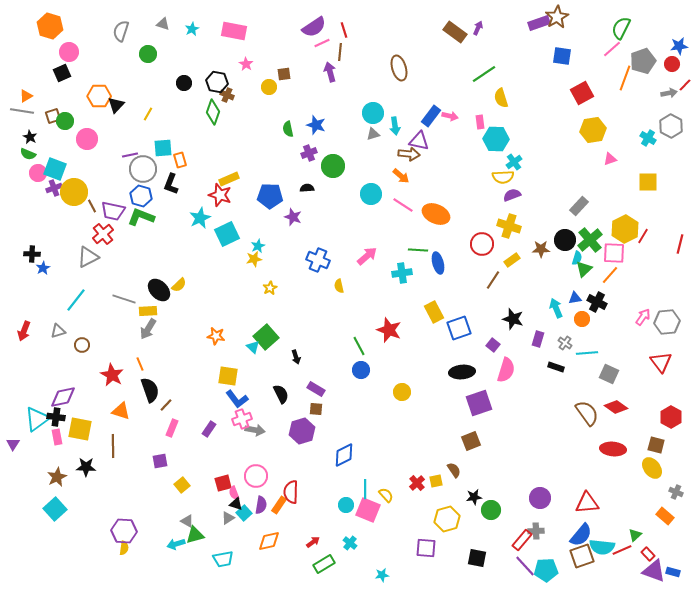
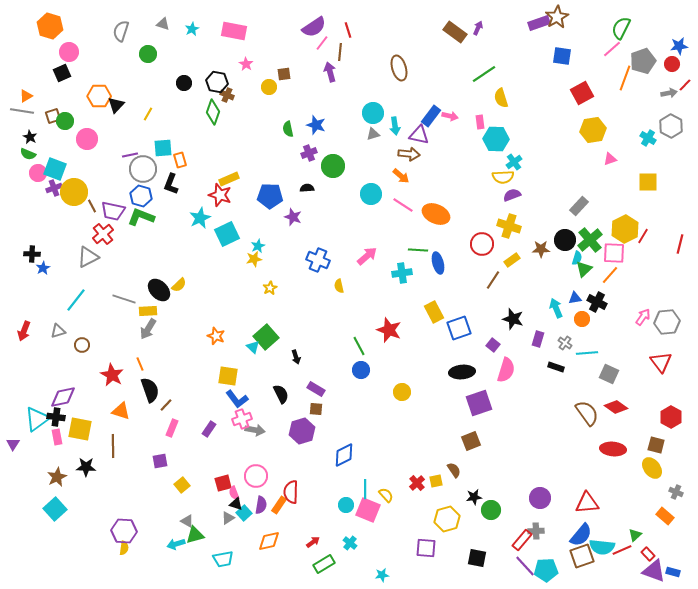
red line at (344, 30): moved 4 px right
pink line at (322, 43): rotated 28 degrees counterclockwise
purple triangle at (419, 141): moved 6 px up
orange star at (216, 336): rotated 12 degrees clockwise
